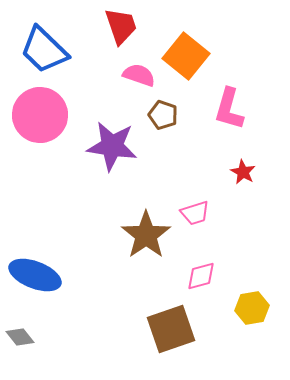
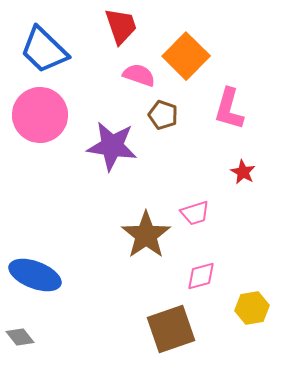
orange square: rotated 6 degrees clockwise
